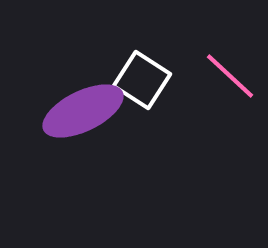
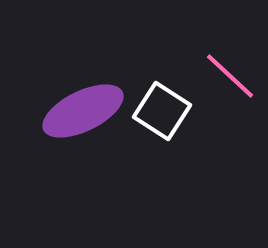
white square: moved 20 px right, 31 px down
